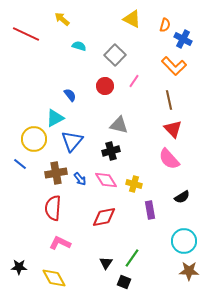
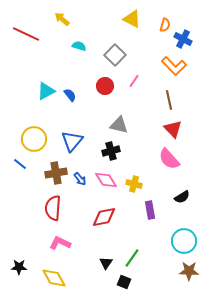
cyan triangle: moved 9 px left, 27 px up
